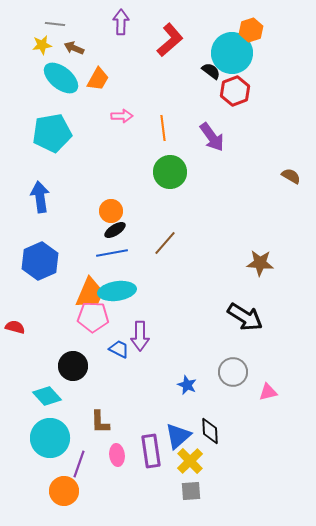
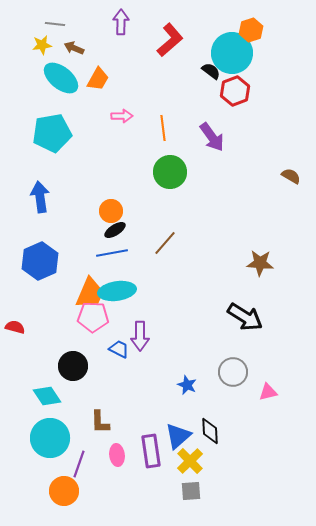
cyan diamond at (47, 396): rotated 8 degrees clockwise
